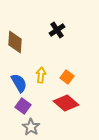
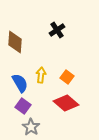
blue semicircle: moved 1 px right
